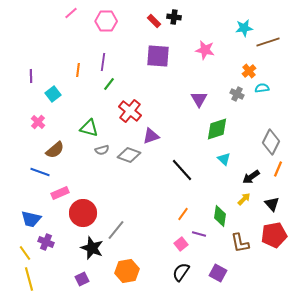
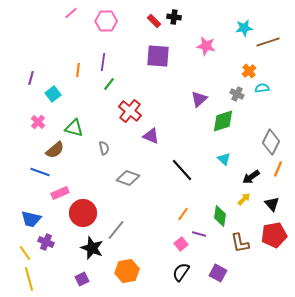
pink star at (205, 50): moved 1 px right, 4 px up
purple line at (31, 76): moved 2 px down; rotated 16 degrees clockwise
purple triangle at (199, 99): rotated 18 degrees clockwise
green triangle at (89, 128): moved 15 px left
green diamond at (217, 129): moved 6 px right, 8 px up
purple triangle at (151, 136): rotated 42 degrees clockwise
gray semicircle at (102, 150): moved 2 px right, 2 px up; rotated 88 degrees counterclockwise
gray diamond at (129, 155): moved 1 px left, 23 px down
